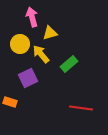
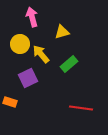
yellow triangle: moved 12 px right, 1 px up
